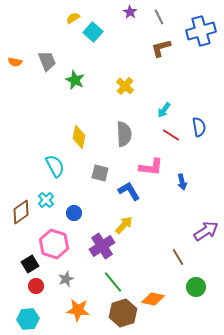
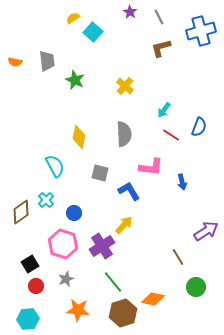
gray trapezoid: rotated 15 degrees clockwise
blue semicircle: rotated 30 degrees clockwise
pink hexagon: moved 9 px right
